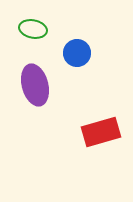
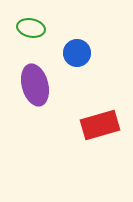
green ellipse: moved 2 px left, 1 px up
red rectangle: moved 1 px left, 7 px up
